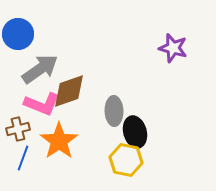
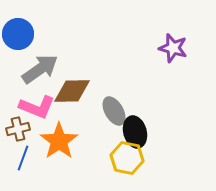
brown diamond: moved 3 px right; rotated 18 degrees clockwise
pink L-shape: moved 5 px left, 3 px down
gray ellipse: rotated 28 degrees counterclockwise
yellow hexagon: moved 1 px right, 2 px up
